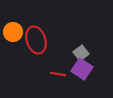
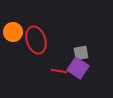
gray square: rotated 28 degrees clockwise
purple square: moved 4 px left, 1 px up
red line: moved 1 px right, 3 px up
